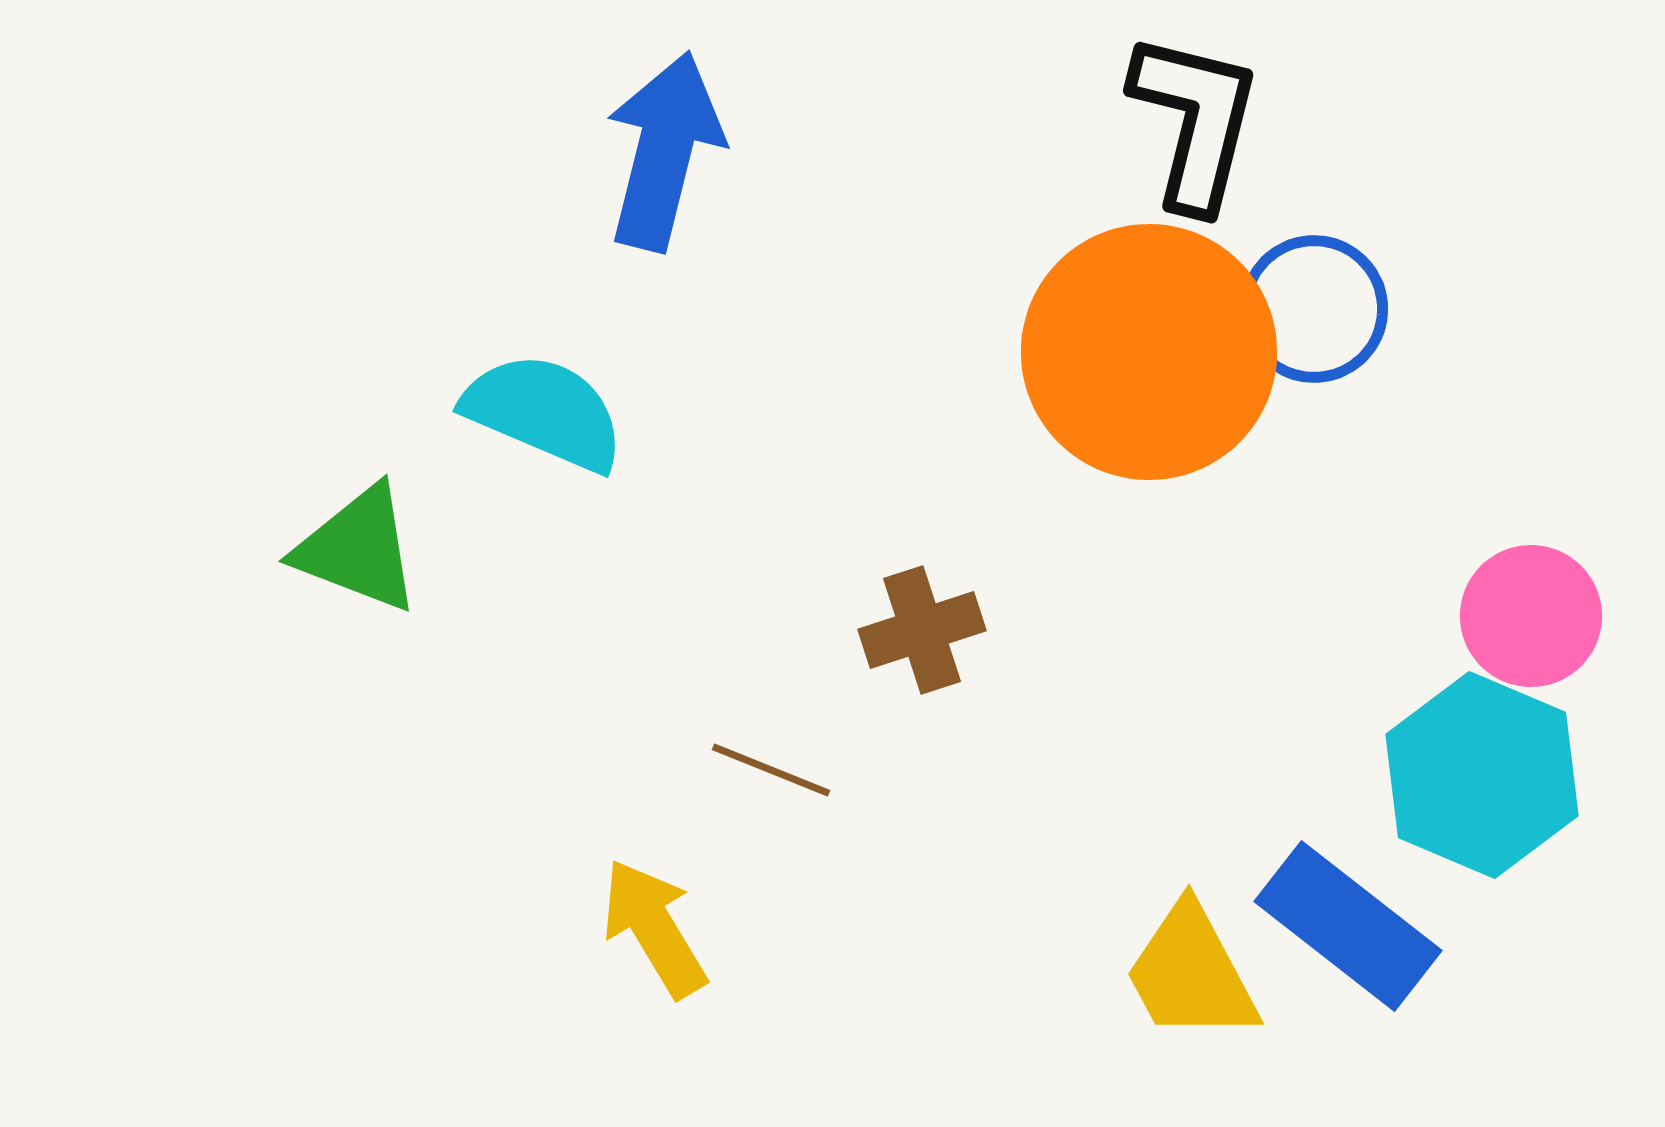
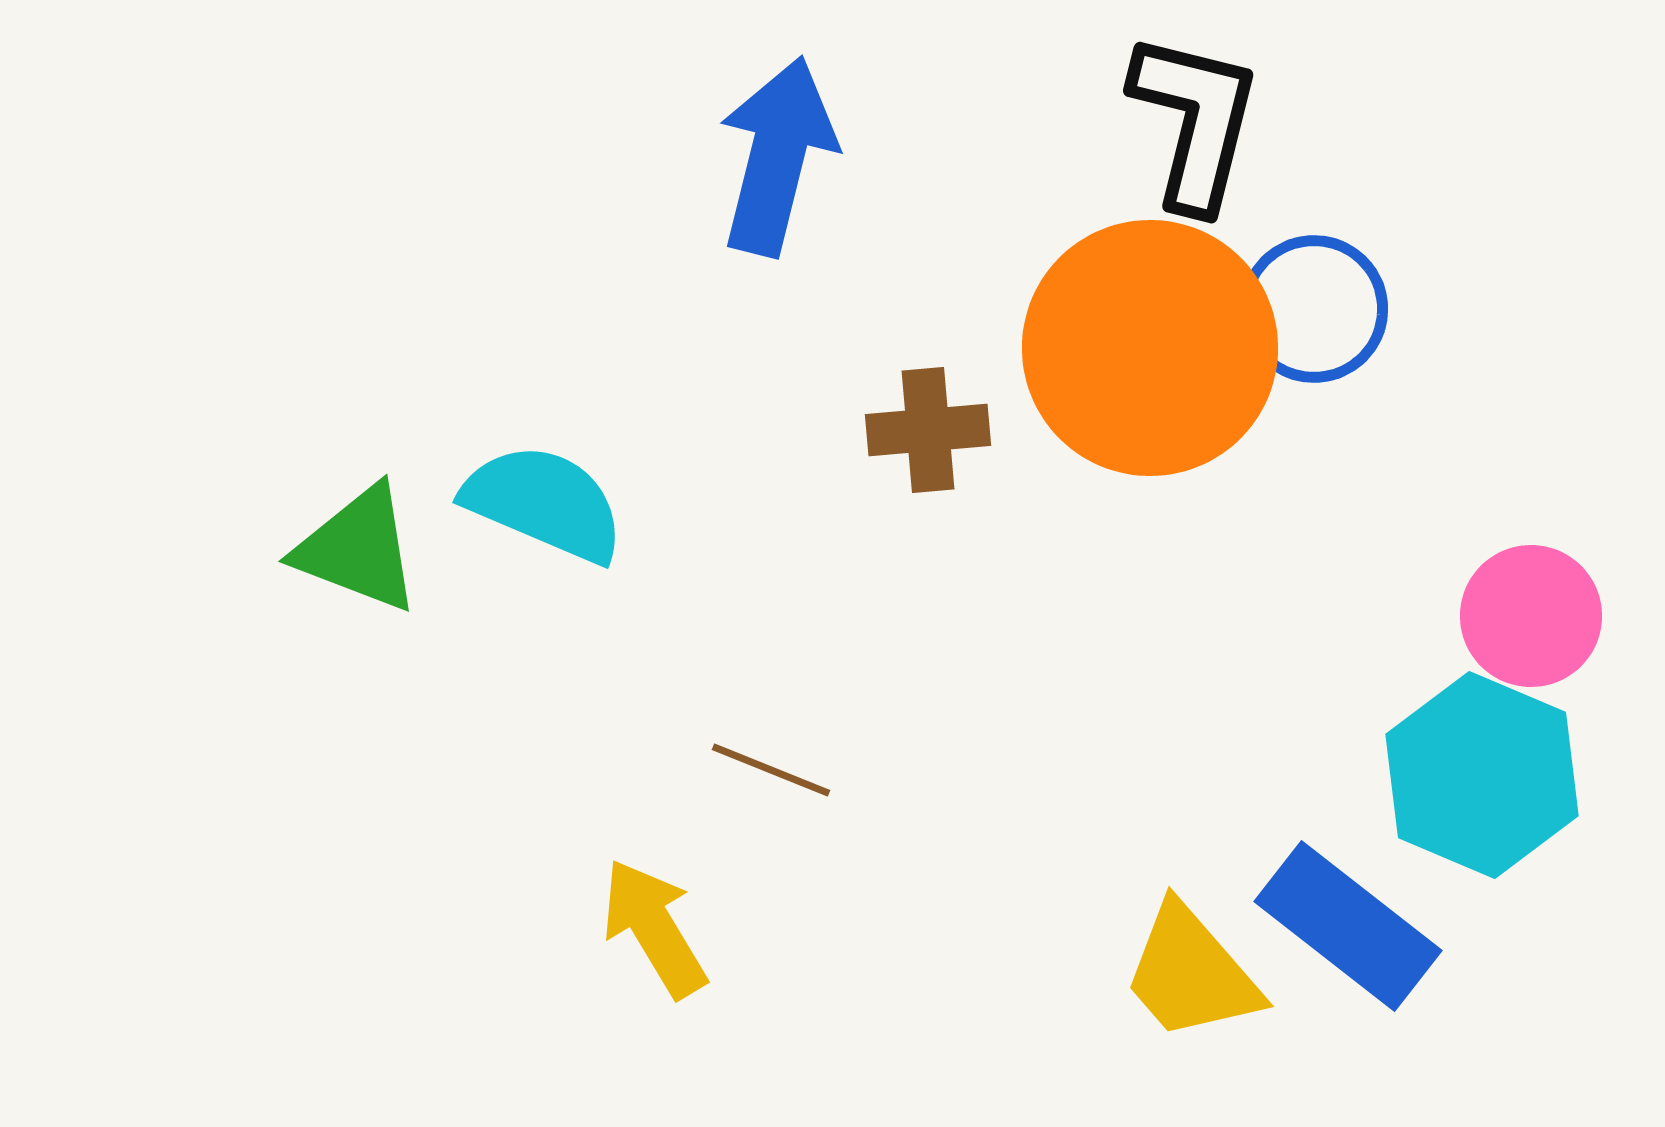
blue arrow: moved 113 px right, 5 px down
orange circle: moved 1 px right, 4 px up
cyan semicircle: moved 91 px down
brown cross: moved 6 px right, 200 px up; rotated 13 degrees clockwise
yellow trapezoid: rotated 13 degrees counterclockwise
